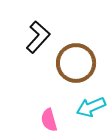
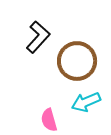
brown circle: moved 1 px right, 2 px up
cyan arrow: moved 5 px left, 5 px up
